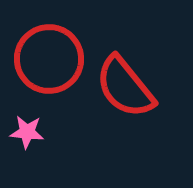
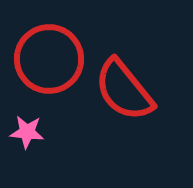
red semicircle: moved 1 px left, 3 px down
